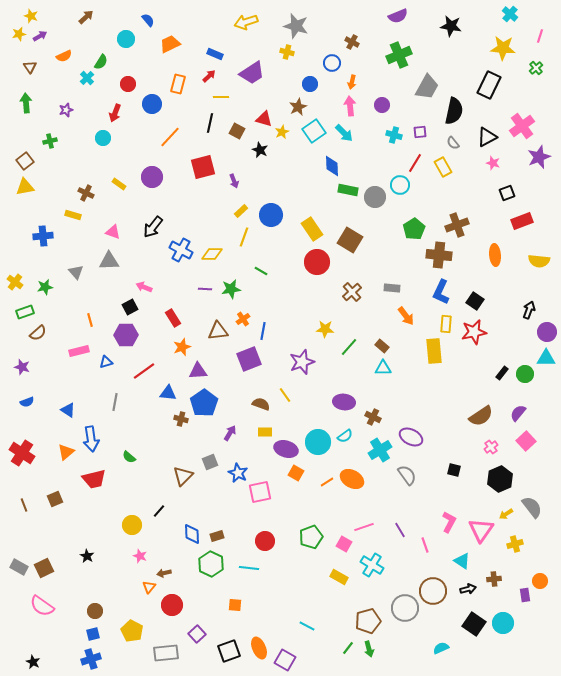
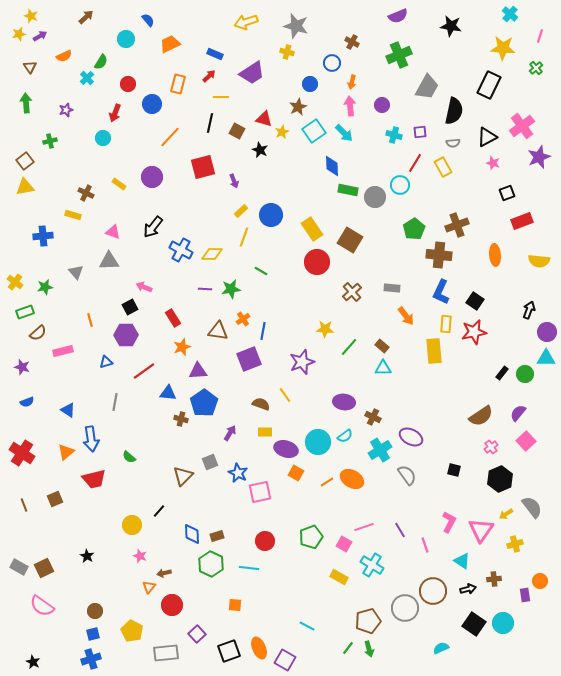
gray semicircle at (453, 143): rotated 56 degrees counterclockwise
brown triangle at (218, 331): rotated 15 degrees clockwise
pink rectangle at (79, 351): moved 16 px left
